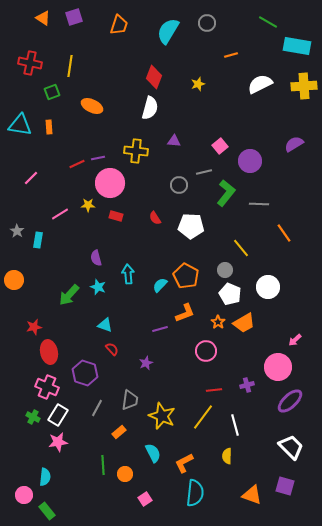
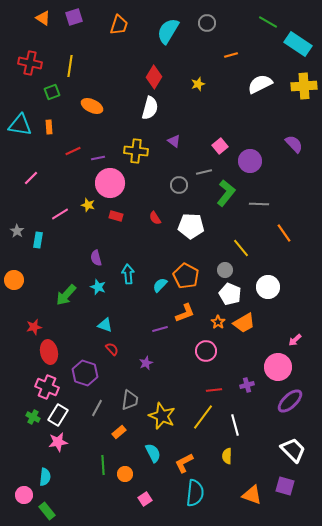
cyan rectangle at (297, 46): moved 1 px right, 2 px up; rotated 24 degrees clockwise
red diamond at (154, 77): rotated 10 degrees clockwise
purple triangle at (174, 141): rotated 32 degrees clockwise
purple semicircle at (294, 144): rotated 78 degrees clockwise
red line at (77, 164): moved 4 px left, 13 px up
yellow star at (88, 205): rotated 16 degrees clockwise
green arrow at (69, 295): moved 3 px left
white trapezoid at (291, 447): moved 2 px right, 3 px down
